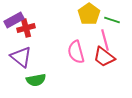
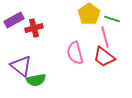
green line: moved 1 px up
red cross: moved 8 px right
pink line: moved 3 px up
pink semicircle: moved 1 px left, 1 px down
purple triangle: moved 9 px down
